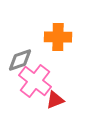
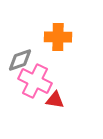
pink cross: rotated 12 degrees counterclockwise
red triangle: rotated 30 degrees clockwise
